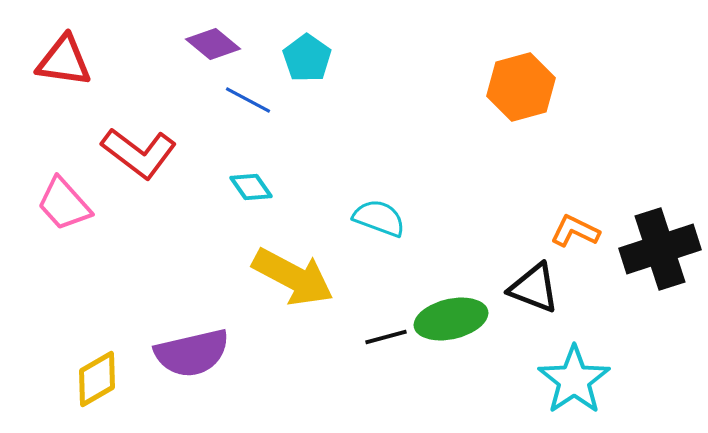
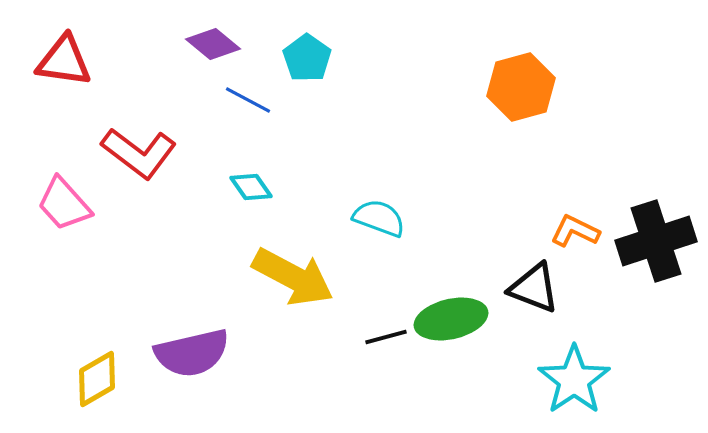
black cross: moved 4 px left, 8 px up
